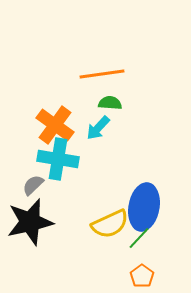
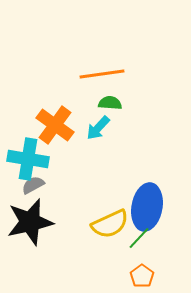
cyan cross: moved 30 px left
gray semicircle: rotated 15 degrees clockwise
blue ellipse: moved 3 px right
